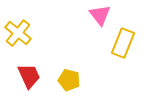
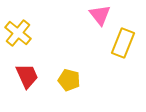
red trapezoid: moved 2 px left
